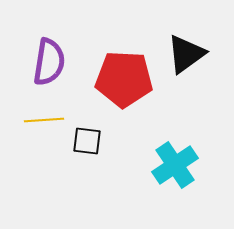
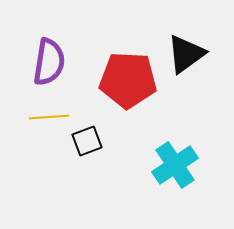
red pentagon: moved 4 px right, 1 px down
yellow line: moved 5 px right, 3 px up
black square: rotated 28 degrees counterclockwise
